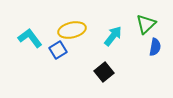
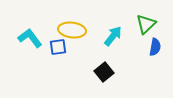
yellow ellipse: rotated 20 degrees clockwise
blue square: moved 3 px up; rotated 24 degrees clockwise
